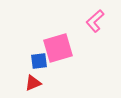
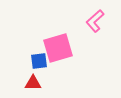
red triangle: rotated 24 degrees clockwise
